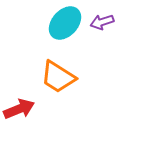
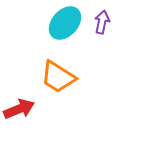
purple arrow: rotated 120 degrees clockwise
